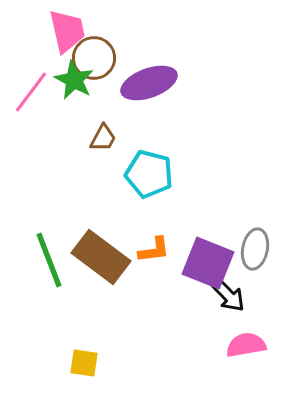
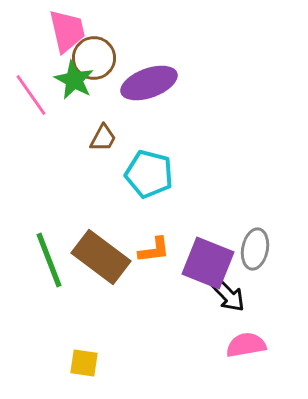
pink line: moved 3 px down; rotated 72 degrees counterclockwise
